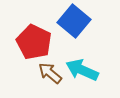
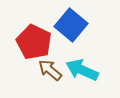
blue square: moved 3 px left, 4 px down
brown arrow: moved 3 px up
